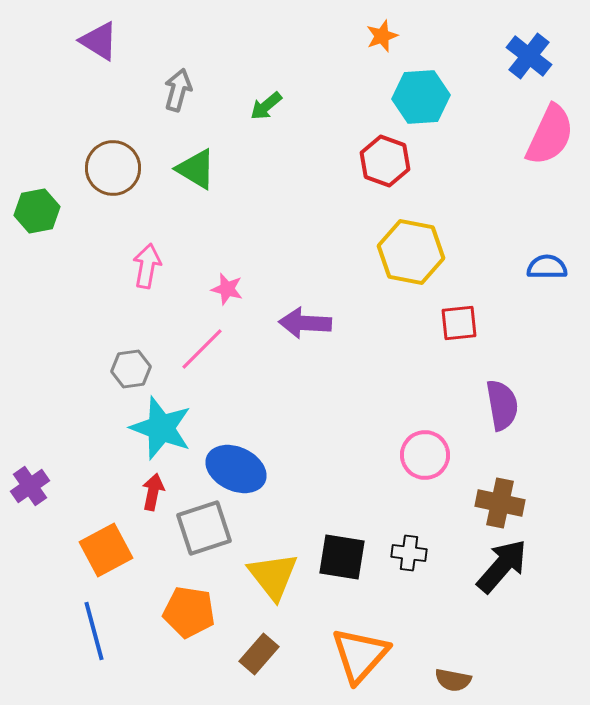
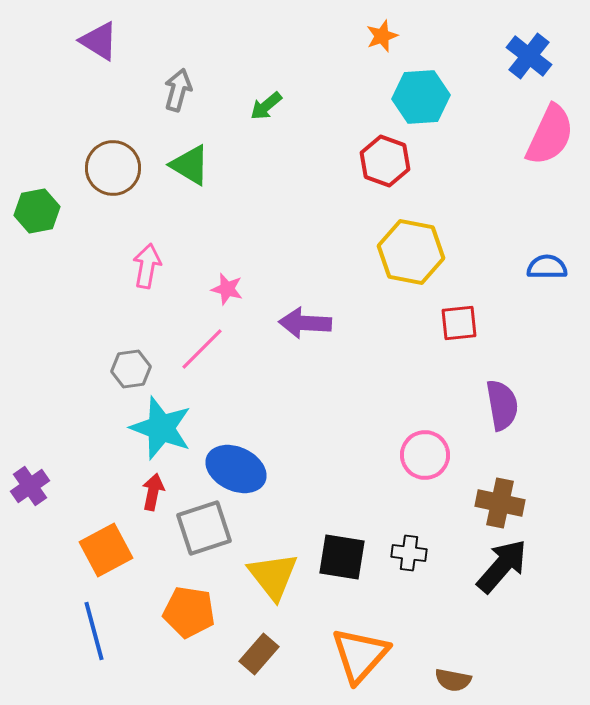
green triangle: moved 6 px left, 4 px up
